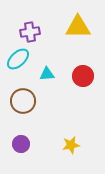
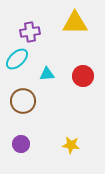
yellow triangle: moved 3 px left, 4 px up
cyan ellipse: moved 1 px left
yellow star: rotated 18 degrees clockwise
